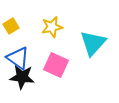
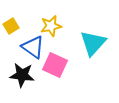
yellow star: moved 1 px left, 1 px up
blue triangle: moved 15 px right, 11 px up
pink square: moved 1 px left
black star: moved 2 px up
